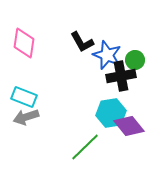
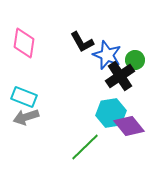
black cross: moved 1 px left; rotated 24 degrees counterclockwise
